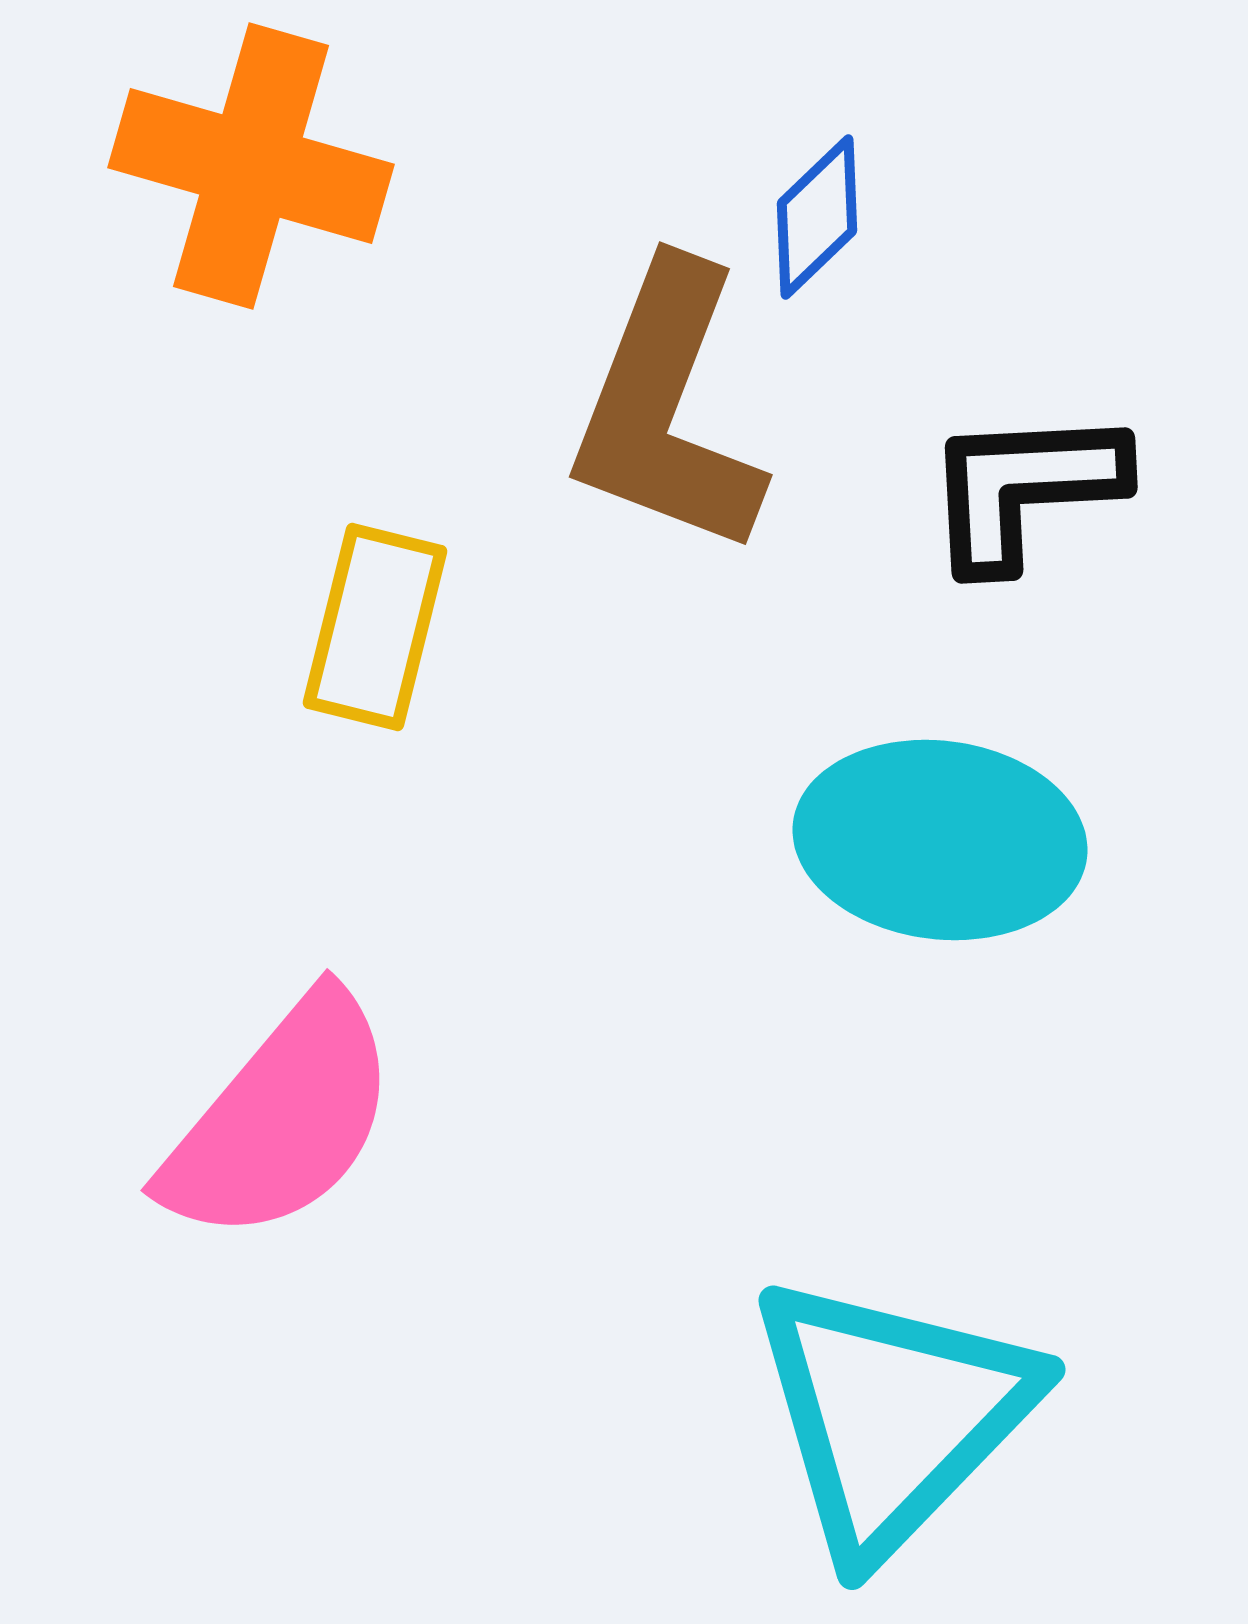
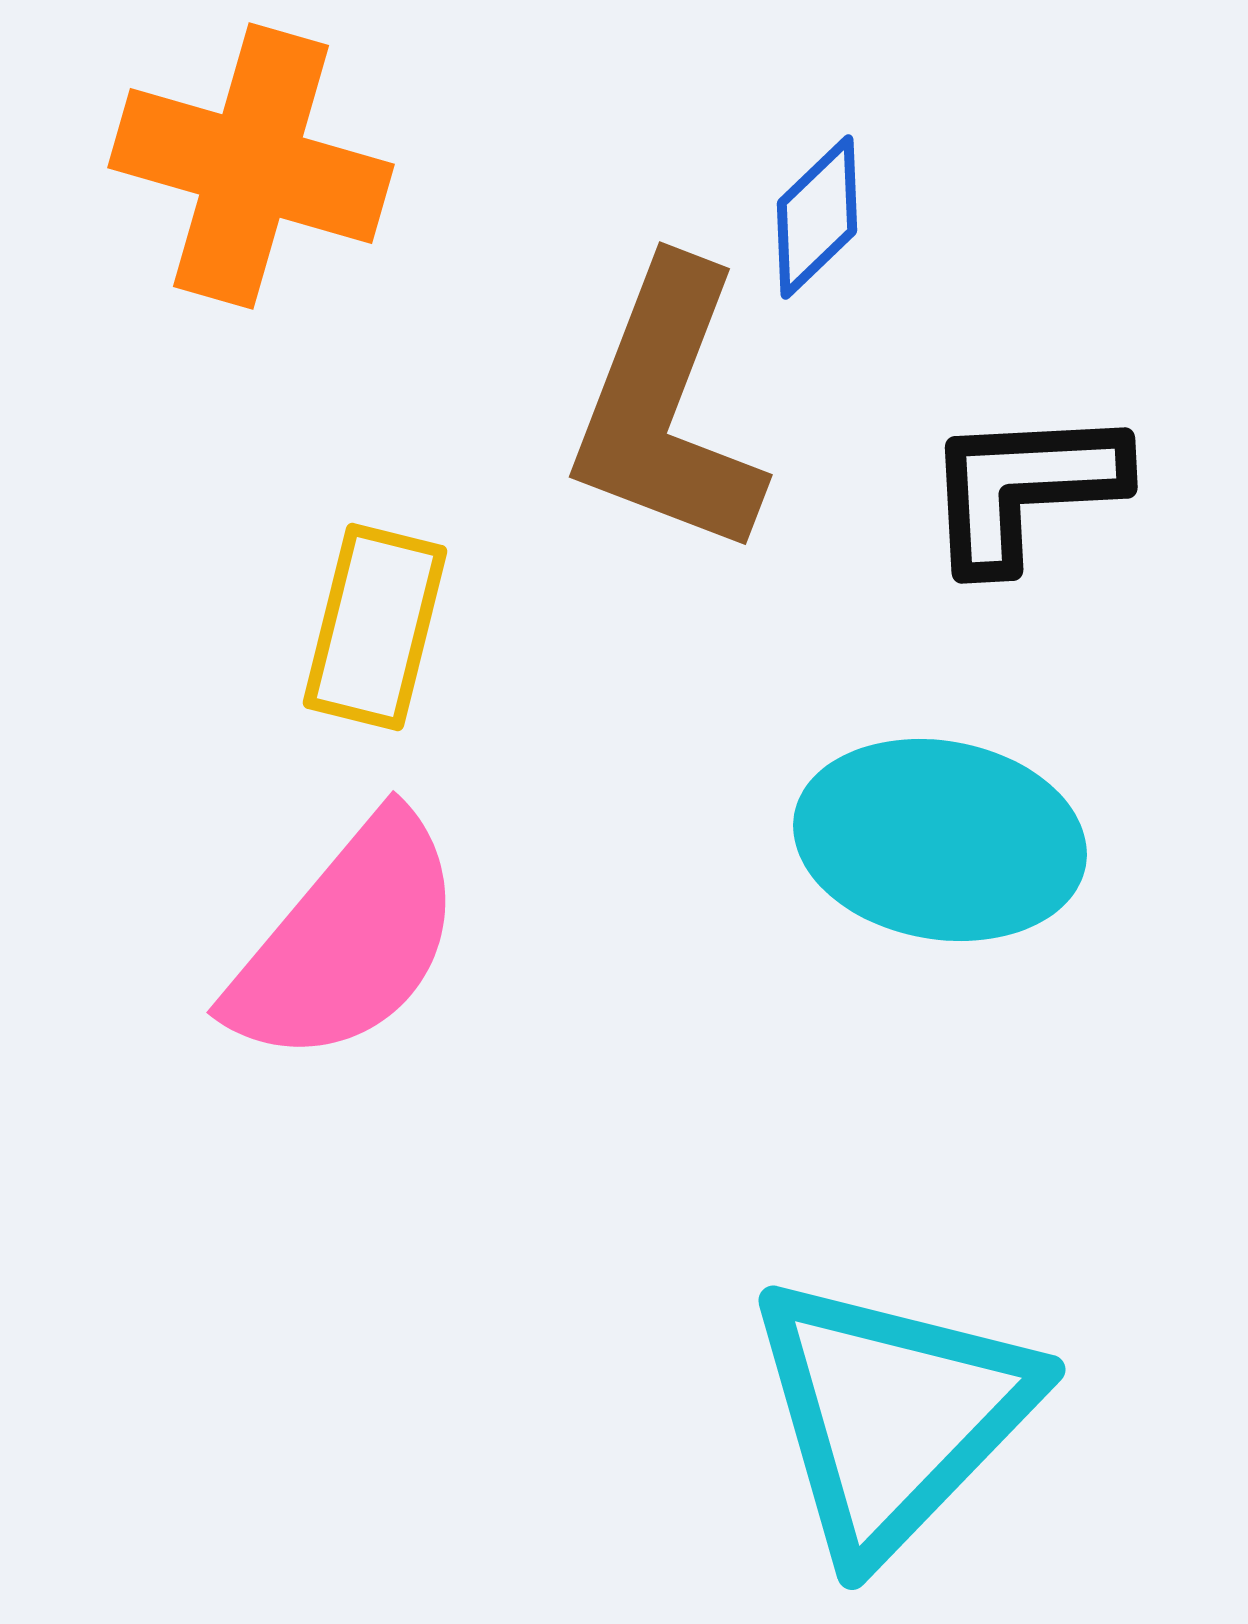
cyan ellipse: rotated 3 degrees clockwise
pink semicircle: moved 66 px right, 178 px up
